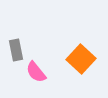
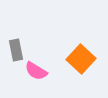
pink semicircle: moved 1 px up; rotated 20 degrees counterclockwise
